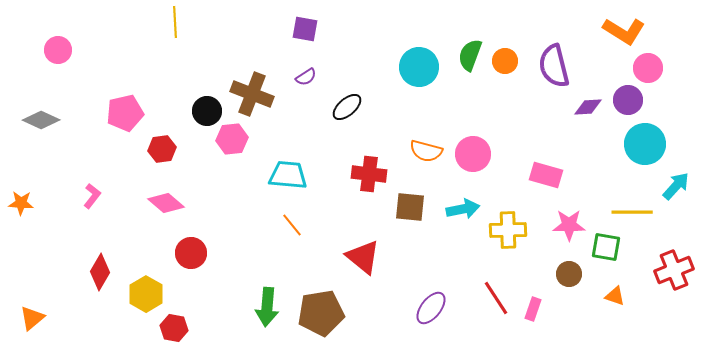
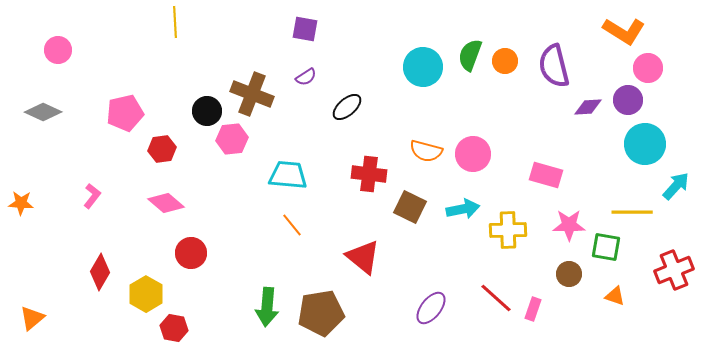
cyan circle at (419, 67): moved 4 px right
gray diamond at (41, 120): moved 2 px right, 8 px up
brown square at (410, 207): rotated 20 degrees clockwise
red line at (496, 298): rotated 15 degrees counterclockwise
